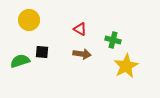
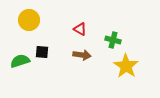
brown arrow: moved 1 px down
yellow star: rotated 10 degrees counterclockwise
